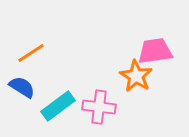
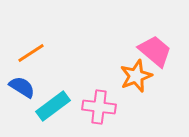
pink trapezoid: rotated 48 degrees clockwise
orange star: rotated 20 degrees clockwise
cyan rectangle: moved 5 px left
